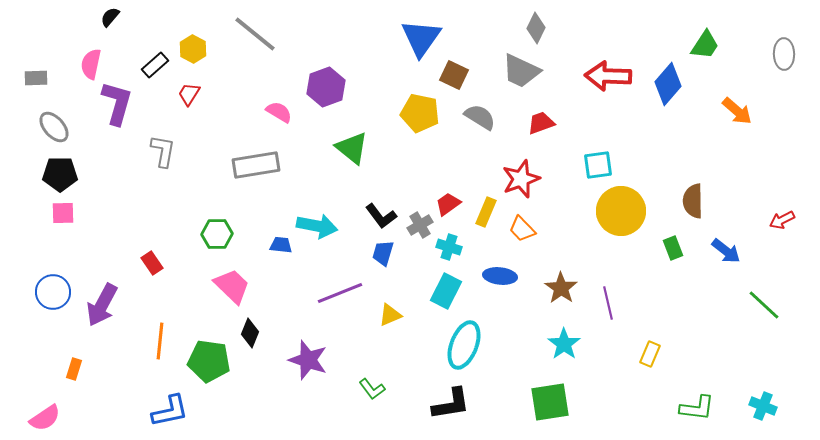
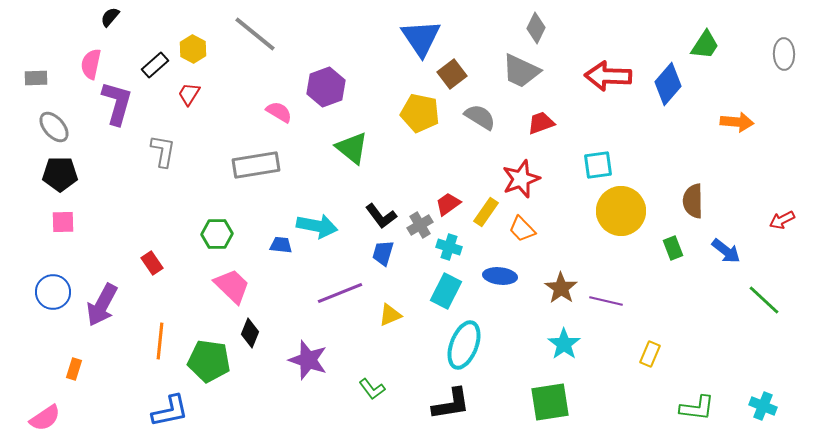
blue triangle at (421, 38): rotated 9 degrees counterclockwise
brown square at (454, 75): moved 2 px left, 1 px up; rotated 28 degrees clockwise
orange arrow at (737, 111): moved 11 px down; rotated 36 degrees counterclockwise
yellow rectangle at (486, 212): rotated 12 degrees clockwise
pink square at (63, 213): moved 9 px down
purple line at (608, 303): moved 2 px left, 2 px up; rotated 64 degrees counterclockwise
green line at (764, 305): moved 5 px up
